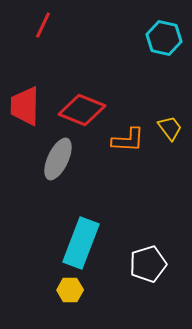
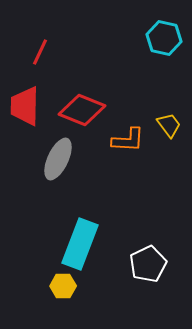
red line: moved 3 px left, 27 px down
yellow trapezoid: moved 1 px left, 3 px up
cyan rectangle: moved 1 px left, 1 px down
white pentagon: rotated 9 degrees counterclockwise
yellow hexagon: moved 7 px left, 4 px up
